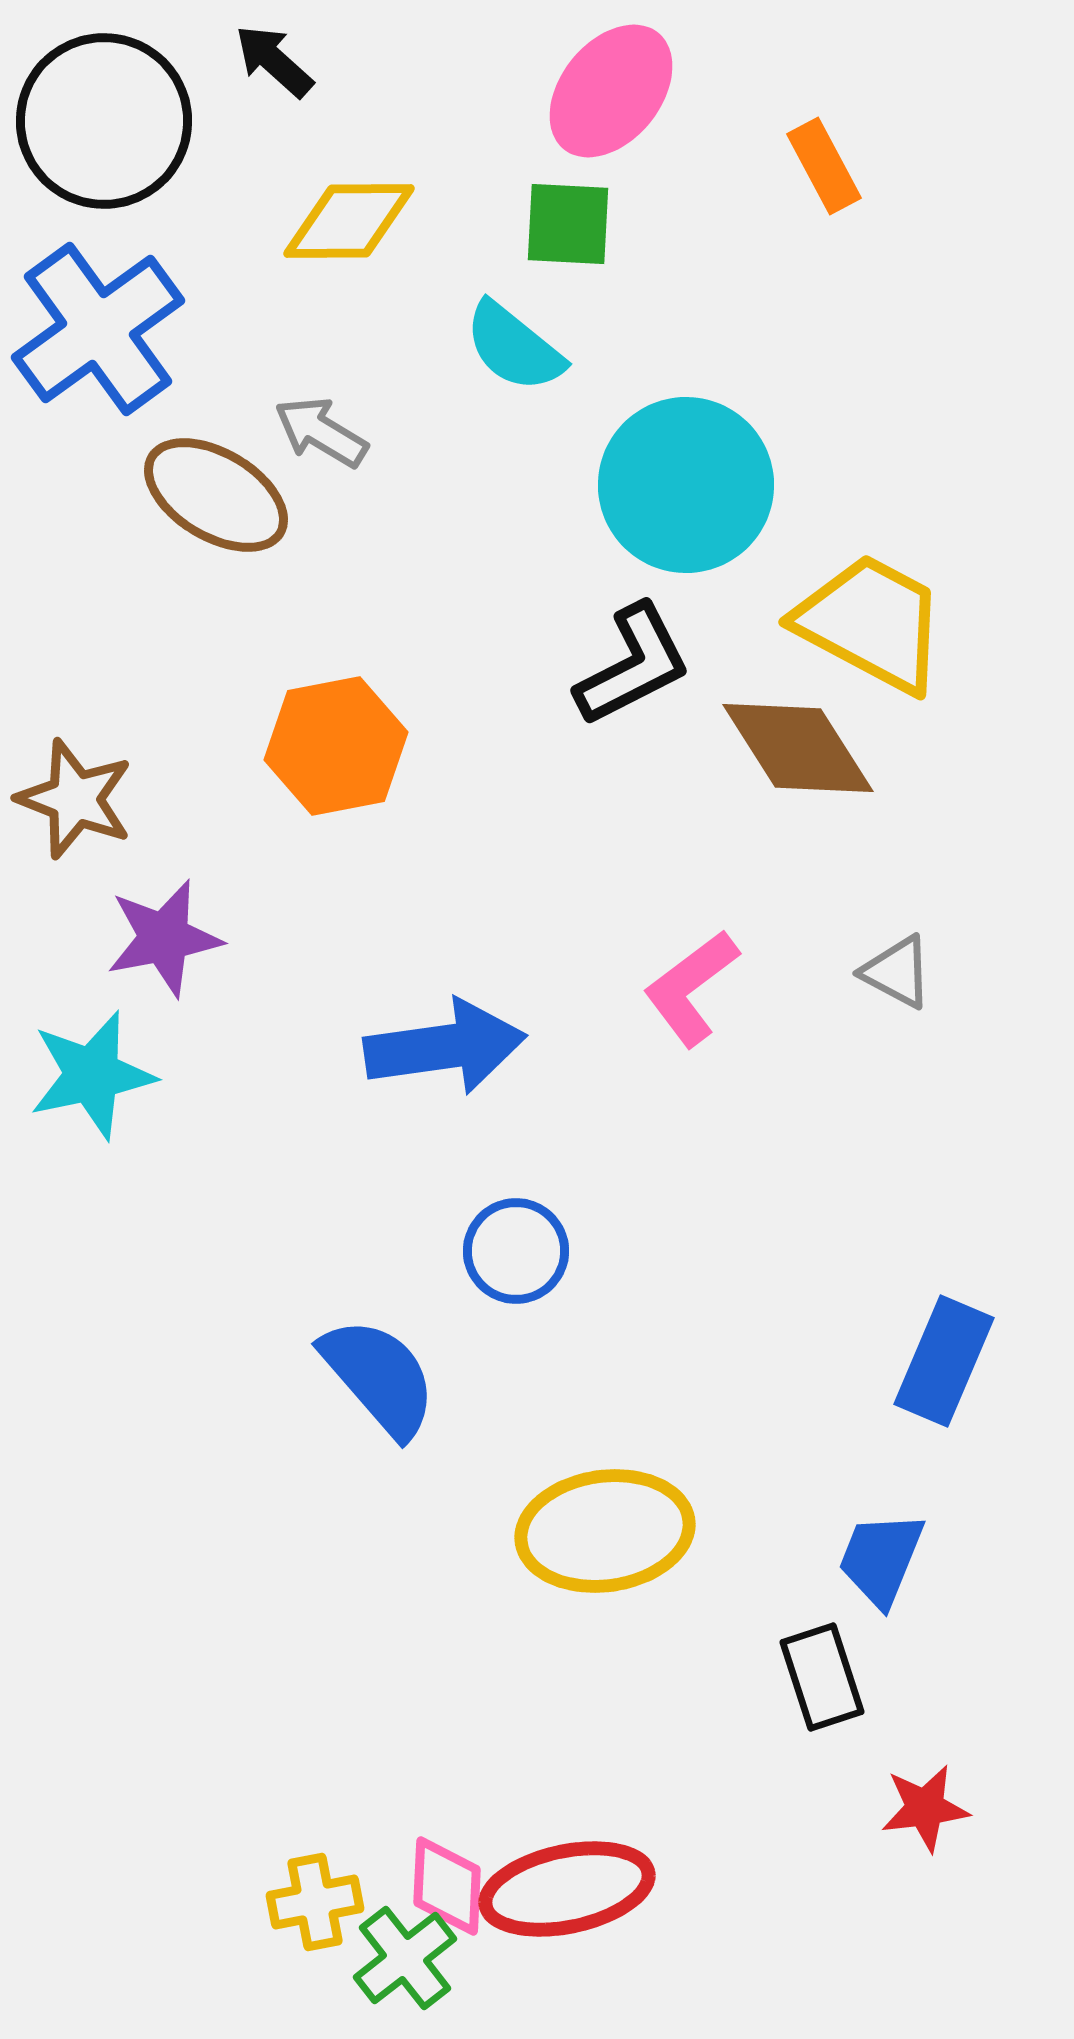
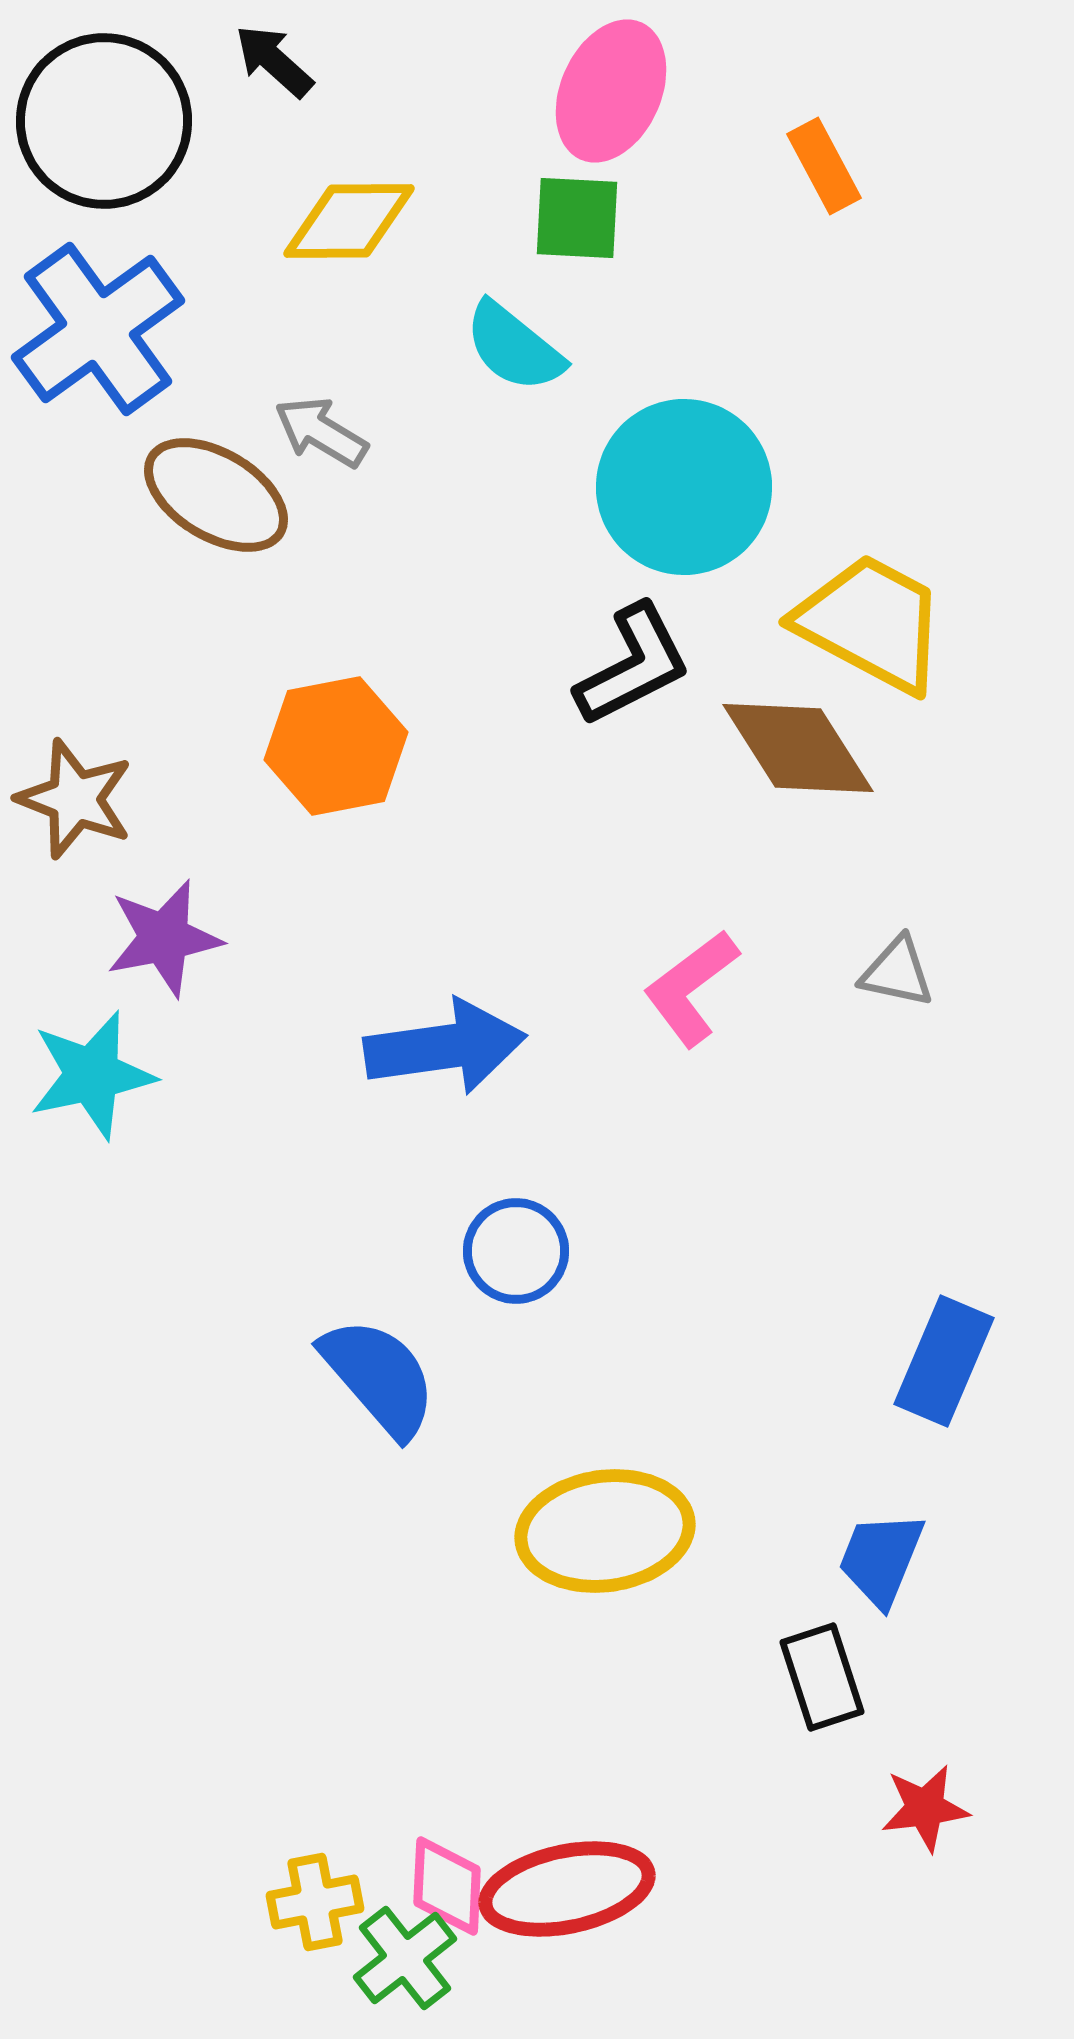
pink ellipse: rotated 15 degrees counterclockwise
green square: moved 9 px right, 6 px up
cyan circle: moved 2 px left, 2 px down
gray triangle: rotated 16 degrees counterclockwise
